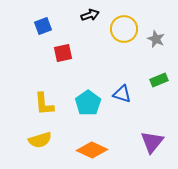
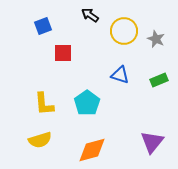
black arrow: rotated 126 degrees counterclockwise
yellow circle: moved 2 px down
red square: rotated 12 degrees clockwise
blue triangle: moved 2 px left, 19 px up
cyan pentagon: moved 1 px left
orange diamond: rotated 40 degrees counterclockwise
